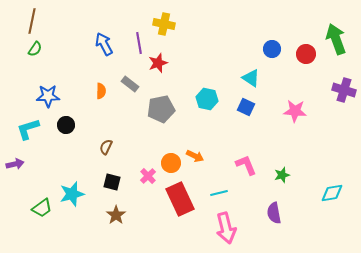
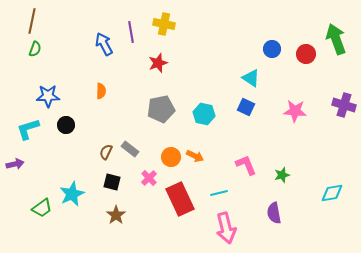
purple line: moved 8 px left, 11 px up
green semicircle: rotated 14 degrees counterclockwise
gray rectangle: moved 65 px down
purple cross: moved 15 px down
cyan hexagon: moved 3 px left, 15 px down
brown semicircle: moved 5 px down
orange circle: moved 6 px up
pink cross: moved 1 px right, 2 px down
cyan star: rotated 10 degrees counterclockwise
